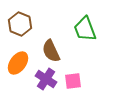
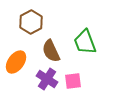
brown hexagon: moved 11 px right, 2 px up; rotated 10 degrees clockwise
green trapezoid: moved 13 px down
orange ellipse: moved 2 px left, 1 px up
purple cross: moved 1 px right
